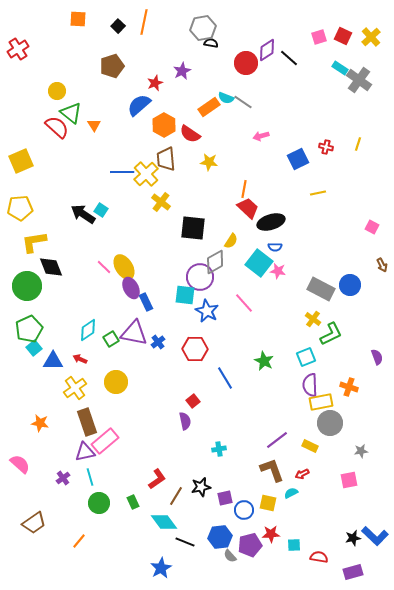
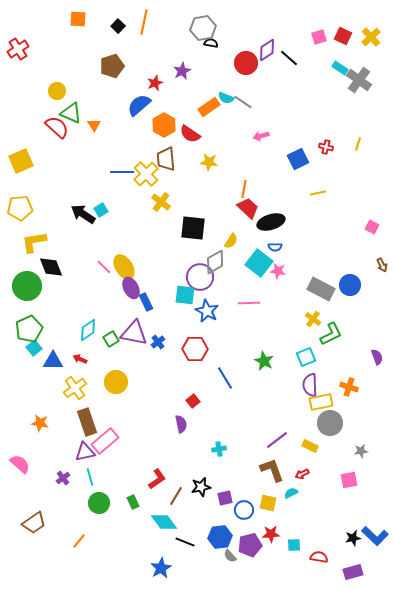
green triangle at (71, 113): rotated 15 degrees counterclockwise
cyan square at (101, 210): rotated 24 degrees clockwise
pink line at (244, 303): moved 5 px right; rotated 50 degrees counterclockwise
purple semicircle at (185, 421): moved 4 px left, 3 px down
